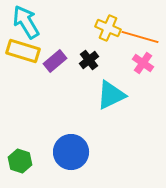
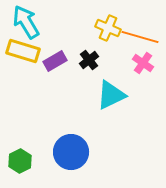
purple rectangle: rotated 10 degrees clockwise
green hexagon: rotated 15 degrees clockwise
